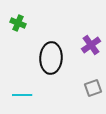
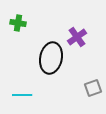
green cross: rotated 14 degrees counterclockwise
purple cross: moved 14 px left, 8 px up
black ellipse: rotated 8 degrees clockwise
